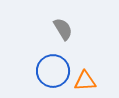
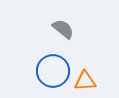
gray semicircle: rotated 20 degrees counterclockwise
